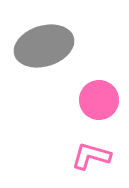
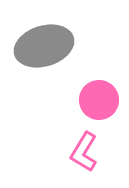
pink L-shape: moved 7 px left, 4 px up; rotated 75 degrees counterclockwise
